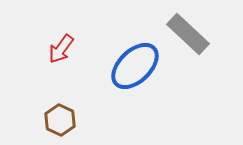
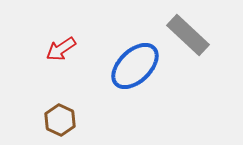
gray rectangle: moved 1 px down
red arrow: rotated 20 degrees clockwise
